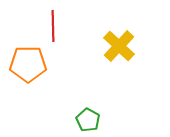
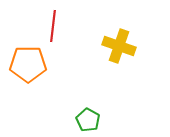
red line: rotated 8 degrees clockwise
yellow cross: rotated 24 degrees counterclockwise
